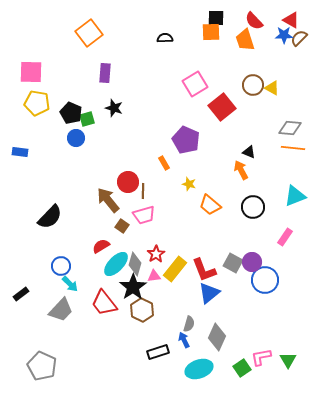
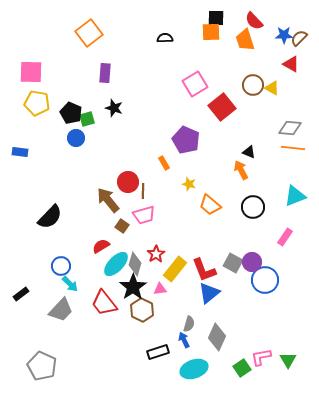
red triangle at (291, 20): moved 44 px down
pink triangle at (154, 276): moved 6 px right, 13 px down
cyan ellipse at (199, 369): moved 5 px left
